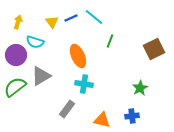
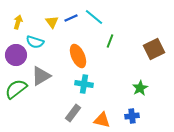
green semicircle: moved 1 px right, 2 px down
gray rectangle: moved 6 px right, 4 px down
